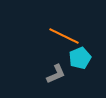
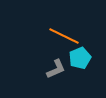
gray L-shape: moved 5 px up
